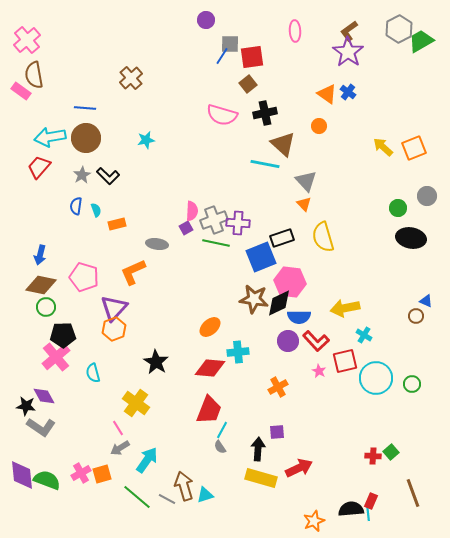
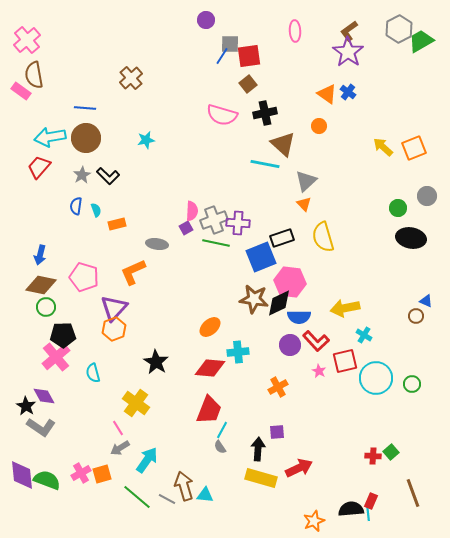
red square at (252, 57): moved 3 px left, 1 px up
gray triangle at (306, 181): rotated 30 degrees clockwise
purple circle at (288, 341): moved 2 px right, 4 px down
black star at (26, 406): rotated 24 degrees clockwise
cyan triangle at (205, 495): rotated 24 degrees clockwise
